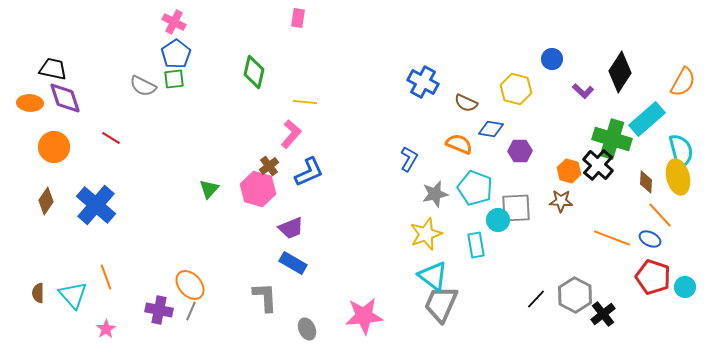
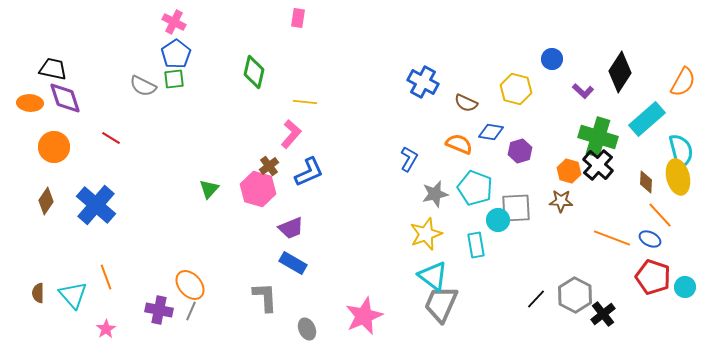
blue diamond at (491, 129): moved 3 px down
green cross at (612, 139): moved 14 px left, 2 px up
purple hexagon at (520, 151): rotated 15 degrees counterclockwise
pink star at (364, 316): rotated 18 degrees counterclockwise
